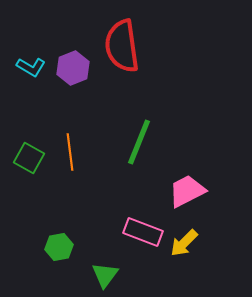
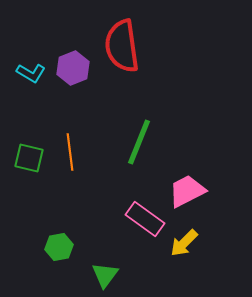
cyan L-shape: moved 6 px down
green square: rotated 16 degrees counterclockwise
pink rectangle: moved 2 px right, 13 px up; rotated 15 degrees clockwise
